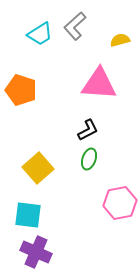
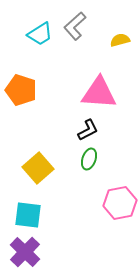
pink triangle: moved 9 px down
purple cross: moved 11 px left; rotated 20 degrees clockwise
